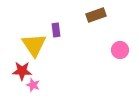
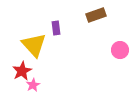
purple rectangle: moved 2 px up
yellow triangle: rotated 8 degrees counterclockwise
red star: rotated 30 degrees counterclockwise
pink star: rotated 24 degrees clockwise
